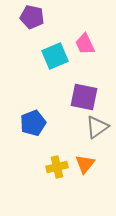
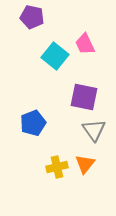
cyan square: rotated 28 degrees counterclockwise
gray triangle: moved 3 px left, 3 px down; rotated 30 degrees counterclockwise
